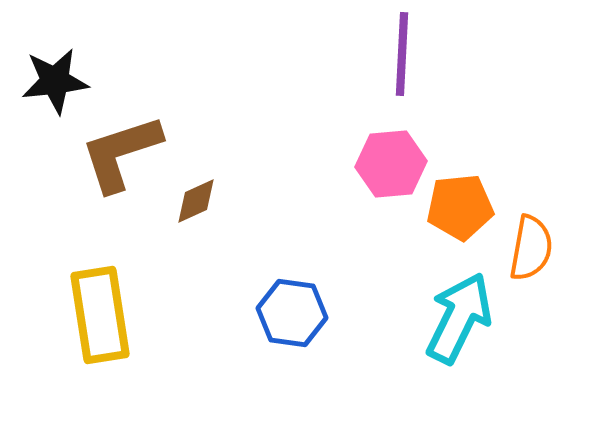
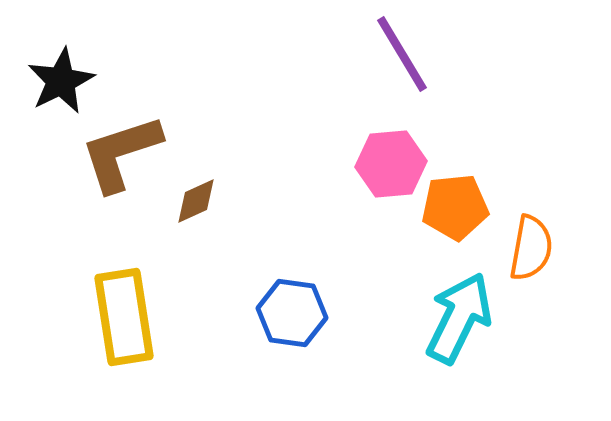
purple line: rotated 34 degrees counterclockwise
black star: moved 6 px right; rotated 20 degrees counterclockwise
orange pentagon: moved 5 px left
yellow rectangle: moved 24 px right, 2 px down
